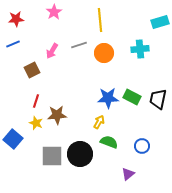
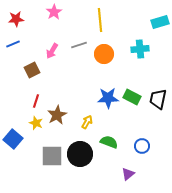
orange circle: moved 1 px down
brown star: rotated 24 degrees counterclockwise
yellow arrow: moved 12 px left
